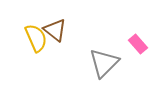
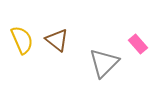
brown triangle: moved 2 px right, 10 px down
yellow semicircle: moved 14 px left, 2 px down
